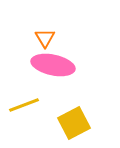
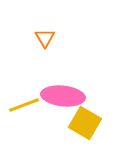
pink ellipse: moved 10 px right, 31 px down; rotated 6 degrees counterclockwise
yellow square: moved 11 px right; rotated 32 degrees counterclockwise
